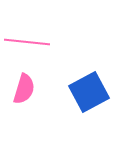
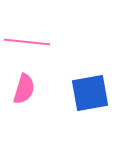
blue square: moved 1 px right, 1 px down; rotated 18 degrees clockwise
